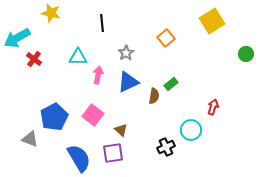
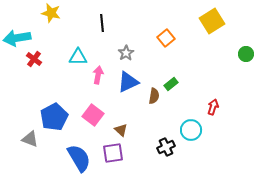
cyan arrow: rotated 20 degrees clockwise
